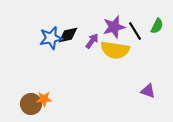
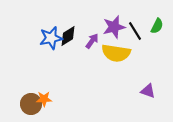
black diamond: moved 1 px down; rotated 20 degrees counterclockwise
yellow semicircle: moved 1 px right, 3 px down
